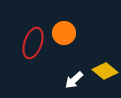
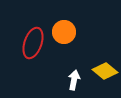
orange circle: moved 1 px up
white arrow: rotated 144 degrees clockwise
